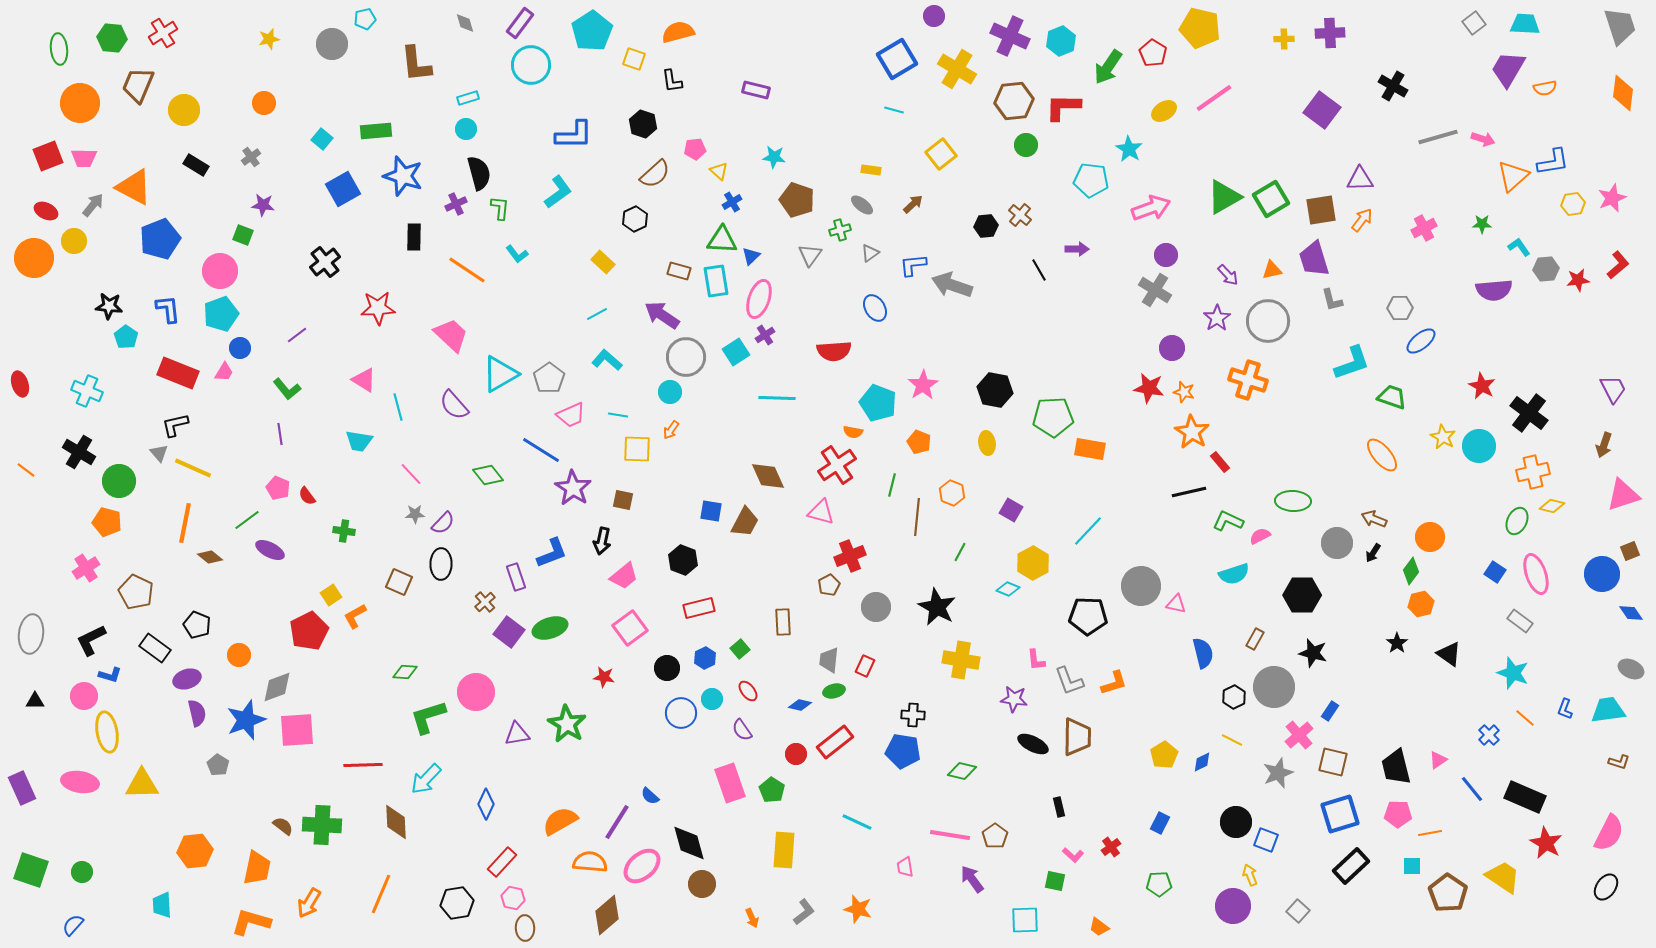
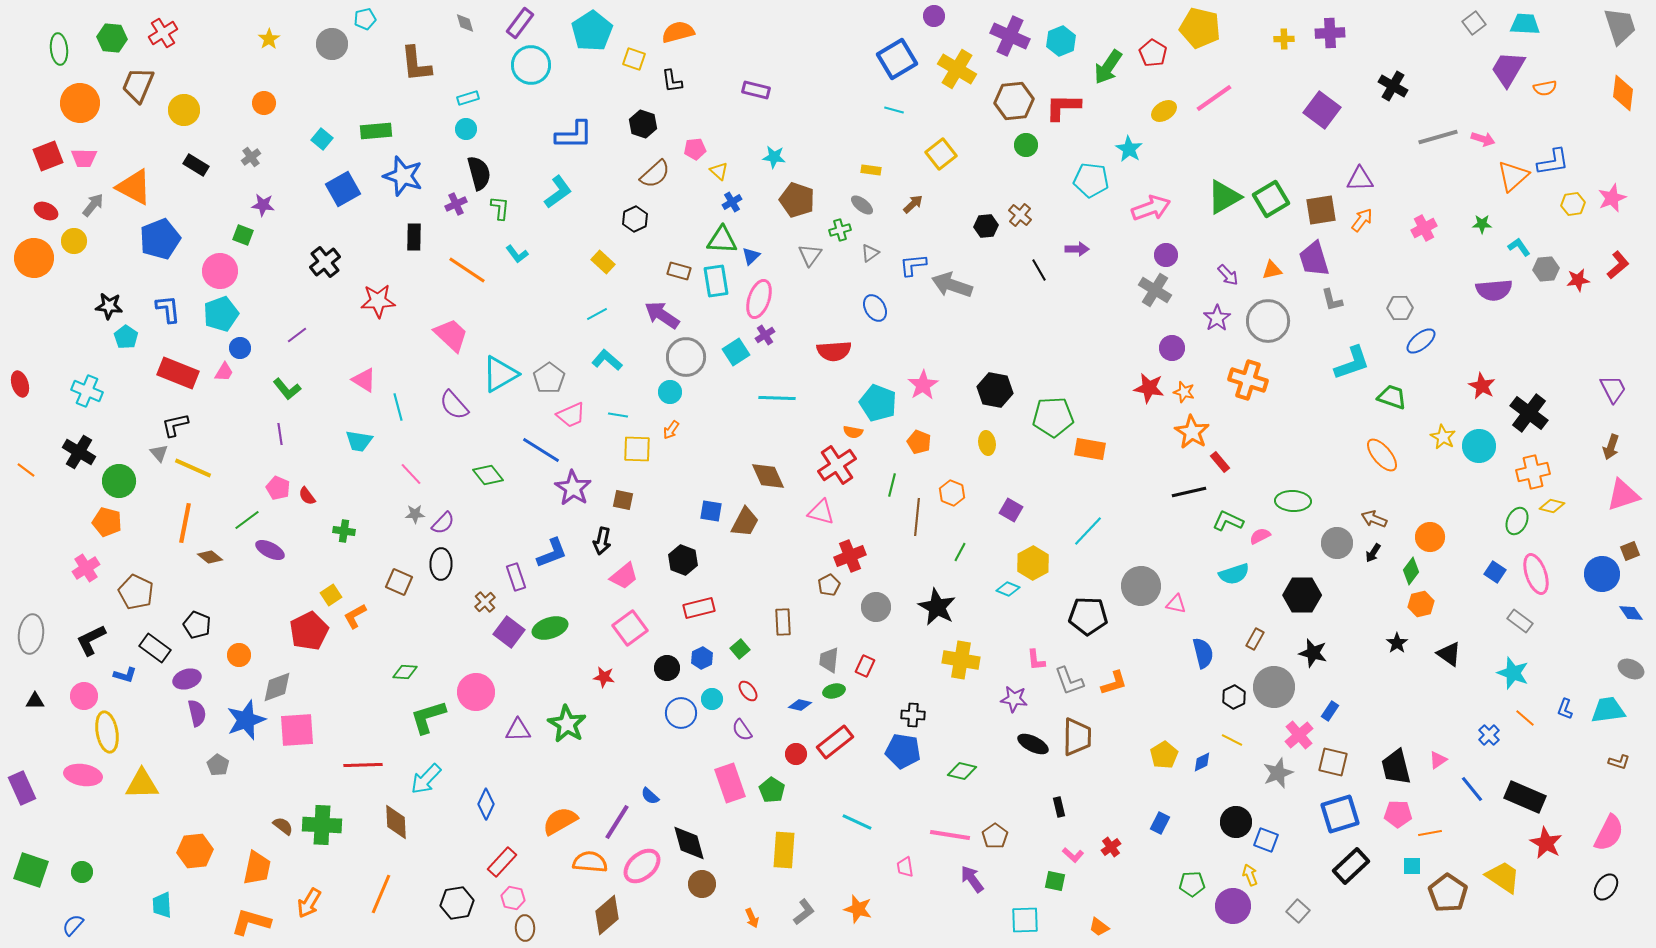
yellow star at (269, 39): rotated 20 degrees counterclockwise
red star at (378, 308): moved 7 px up
brown arrow at (1604, 445): moved 7 px right, 2 px down
blue hexagon at (705, 658): moved 3 px left
blue L-shape at (110, 675): moved 15 px right
purple triangle at (517, 734): moved 1 px right, 4 px up; rotated 8 degrees clockwise
pink ellipse at (80, 782): moved 3 px right, 7 px up
green pentagon at (1159, 884): moved 33 px right
